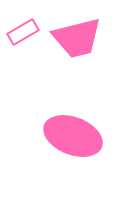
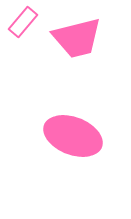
pink rectangle: moved 10 px up; rotated 20 degrees counterclockwise
